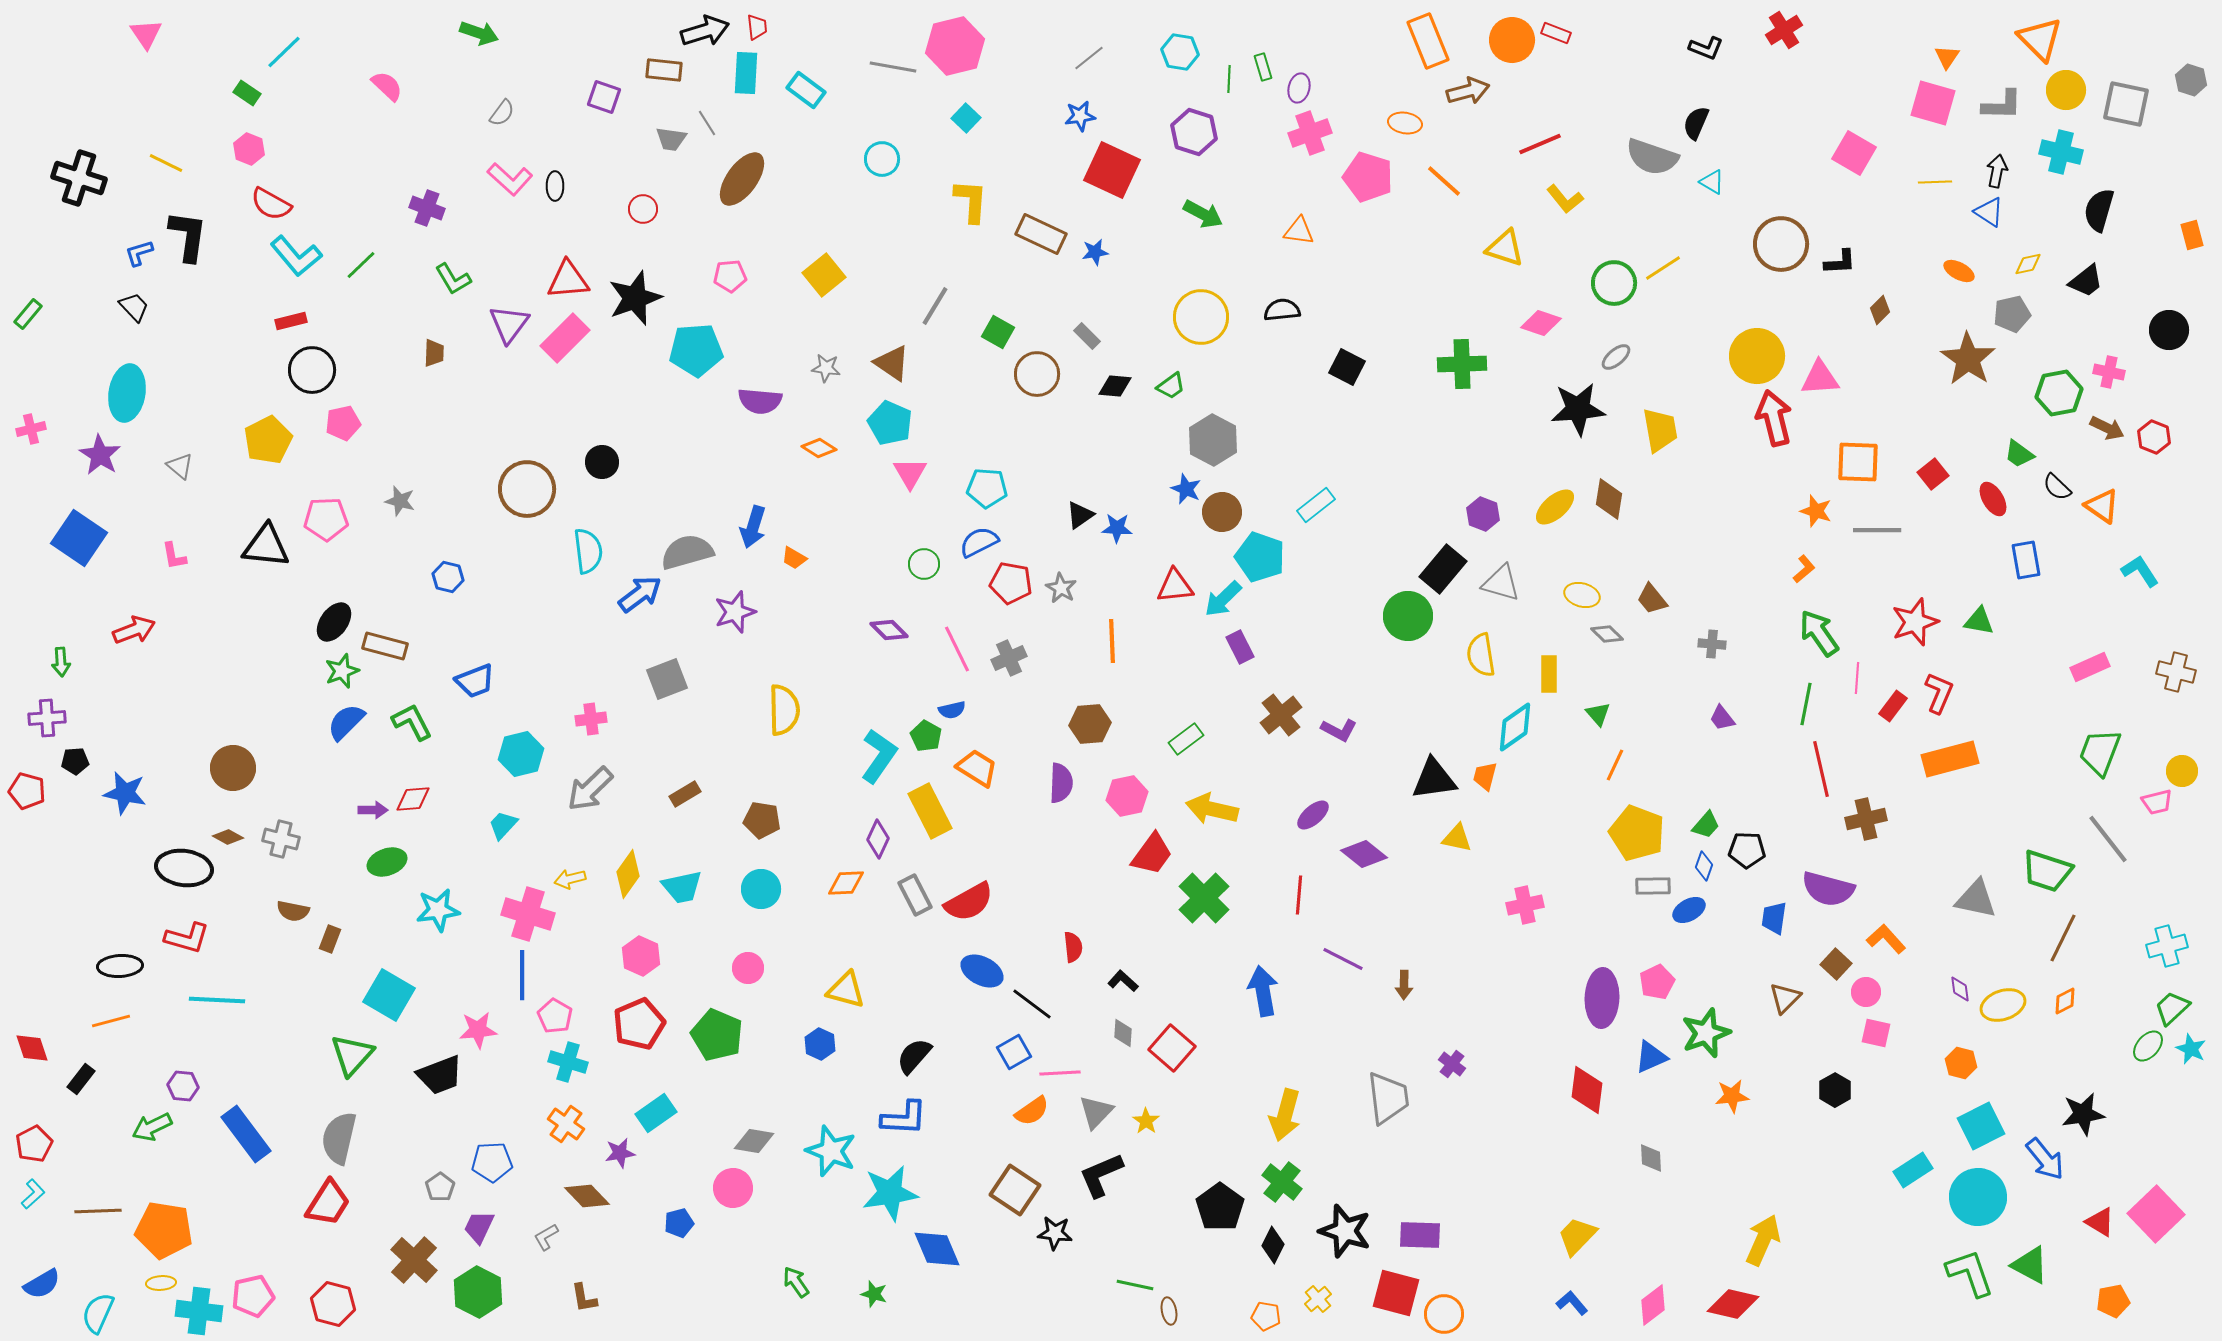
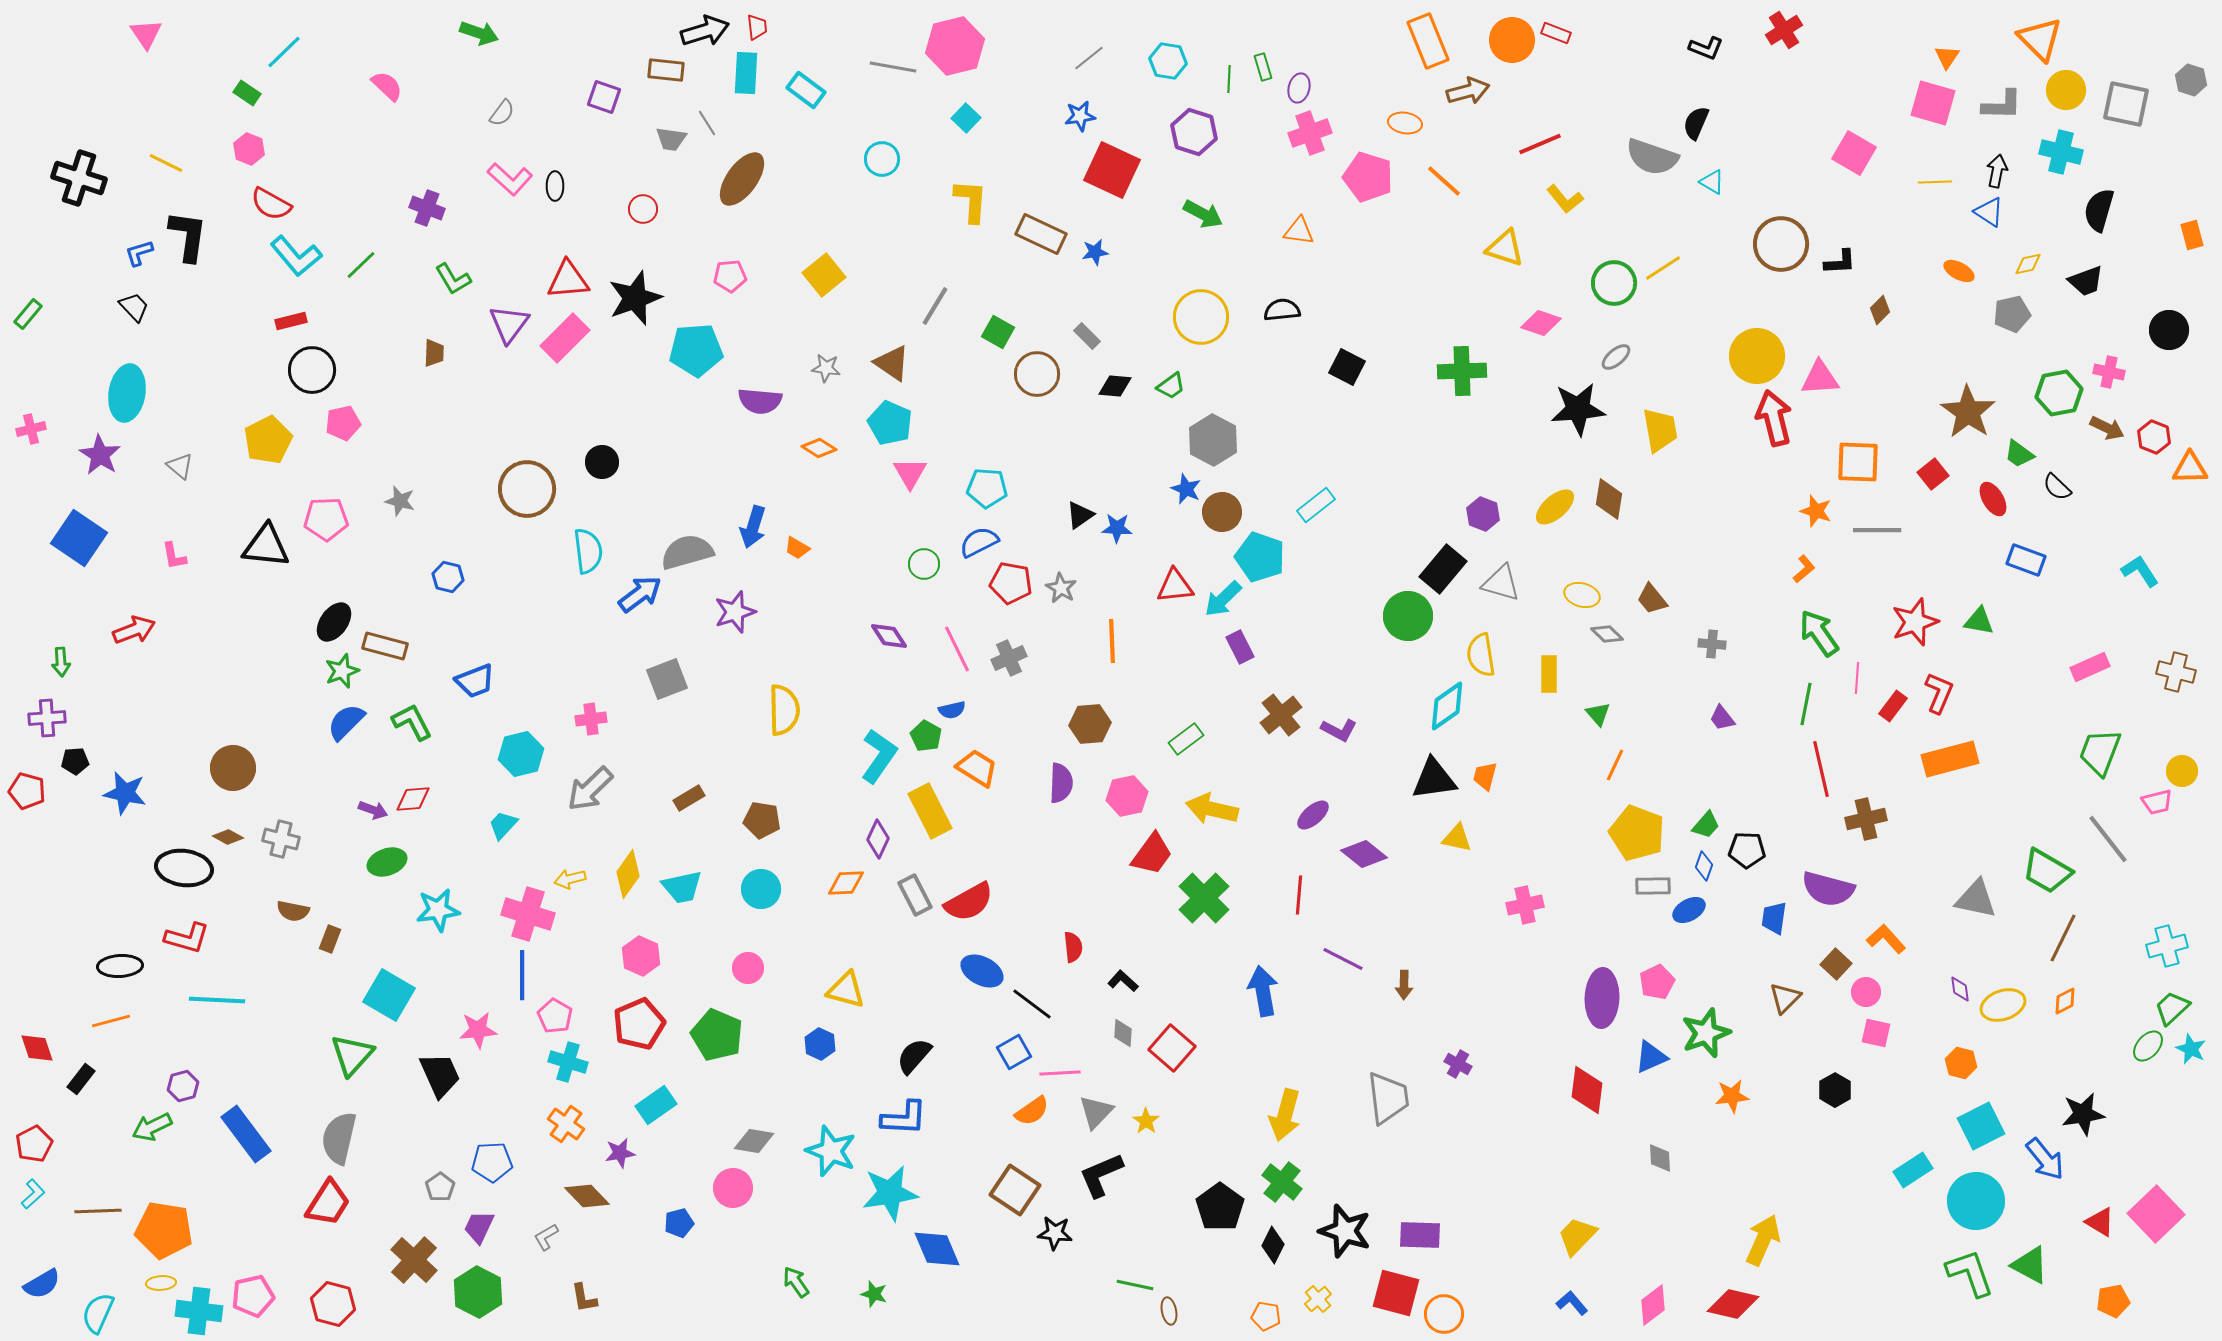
cyan hexagon at (1180, 52): moved 12 px left, 9 px down
brown rectangle at (664, 70): moved 2 px right
black trapezoid at (2086, 281): rotated 18 degrees clockwise
brown star at (1968, 359): moved 53 px down
green cross at (1462, 364): moved 7 px down
orange triangle at (2102, 506): moved 88 px right, 38 px up; rotated 36 degrees counterclockwise
orange trapezoid at (794, 558): moved 3 px right, 10 px up
blue rectangle at (2026, 560): rotated 60 degrees counterclockwise
purple diamond at (889, 630): moved 6 px down; rotated 12 degrees clockwise
cyan diamond at (1515, 727): moved 68 px left, 21 px up
brown rectangle at (685, 794): moved 4 px right, 4 px down
purple arrow at (373, 810): rotated 20 degrees clockwise
green trapezoid at (2047, 871): rotated 12 degrees clockwise
red diamond at (32, 1048): moved 5 px right
purple cross at (1452, 1064): moved 6 px right; rotated 8 degrees counterclockwise
black trapezoid at (440, 1075): rotated 93 degrees counterclockwise
purple hexagon at (183, 1086): rotated 20 degrees counterclockwise
cyan rectangle at (656, 1113): moved 8 px up
gray diamond at (1651, 1158): moved 9 px right
cyan circle at (1978, 1197): moved 2 px left, 4 px down
